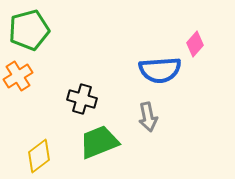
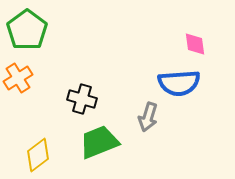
green pentagon: moved 2 px left; rotated 21 degrees counterclockwise
pink diamond: rotated 50 degrees counterclockwise
blue semicircle: moved 19 px right, 13 px down
orange cross: moved 2 px down
gray arrow: rotated 28 degrees clockwise
yellow diamond: moved 1 px left, 1 px up
